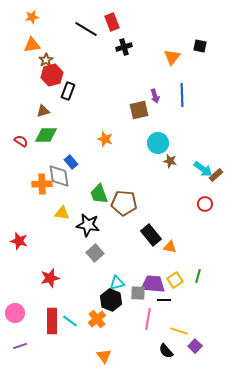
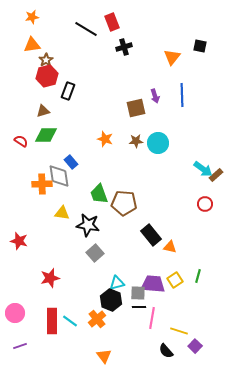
red hexagon at (52, 75): moved 5 px left, 1 px down
brown square at (139, 110): moved 3 px left, 2 px up
brown star at (170, 161): moved 34 px left, 20 px up; rotated 16 degrees counterclockwise
black line at (164, 300): moved 25 px left, 7 px down
pink line at (148, 319): moved 4 px right, 1 px up
